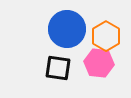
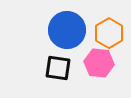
blue circle: moved 1 px down
orange hexagon: moved 3 px right, 3 px up
